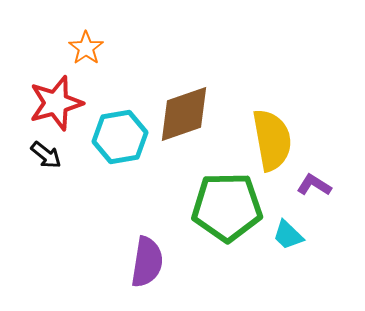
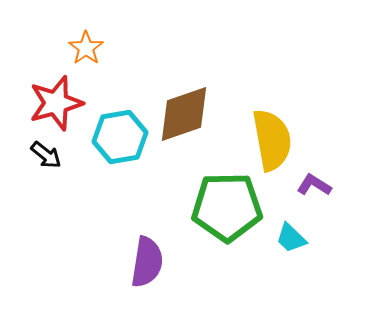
cyan trapezoid: moved 3 px right, 3 px down
